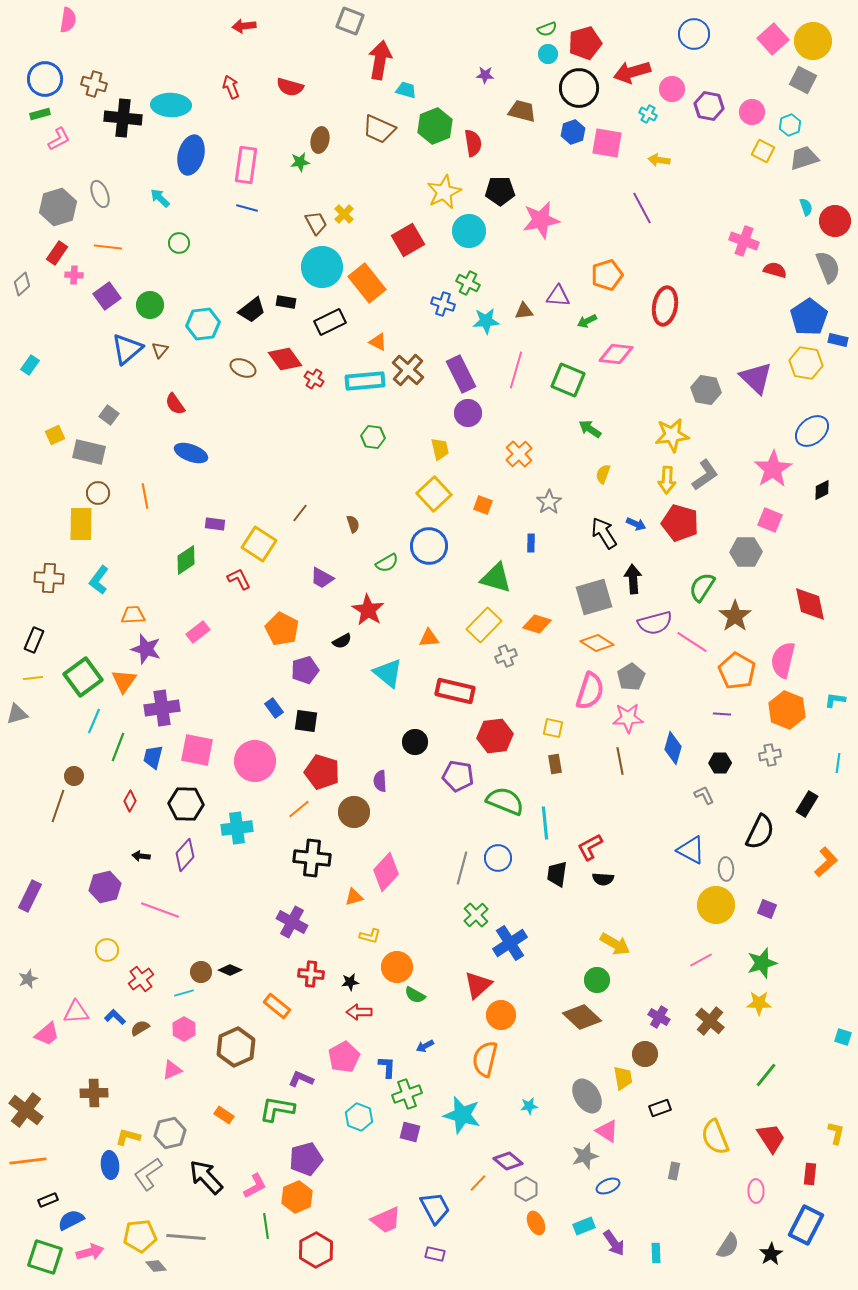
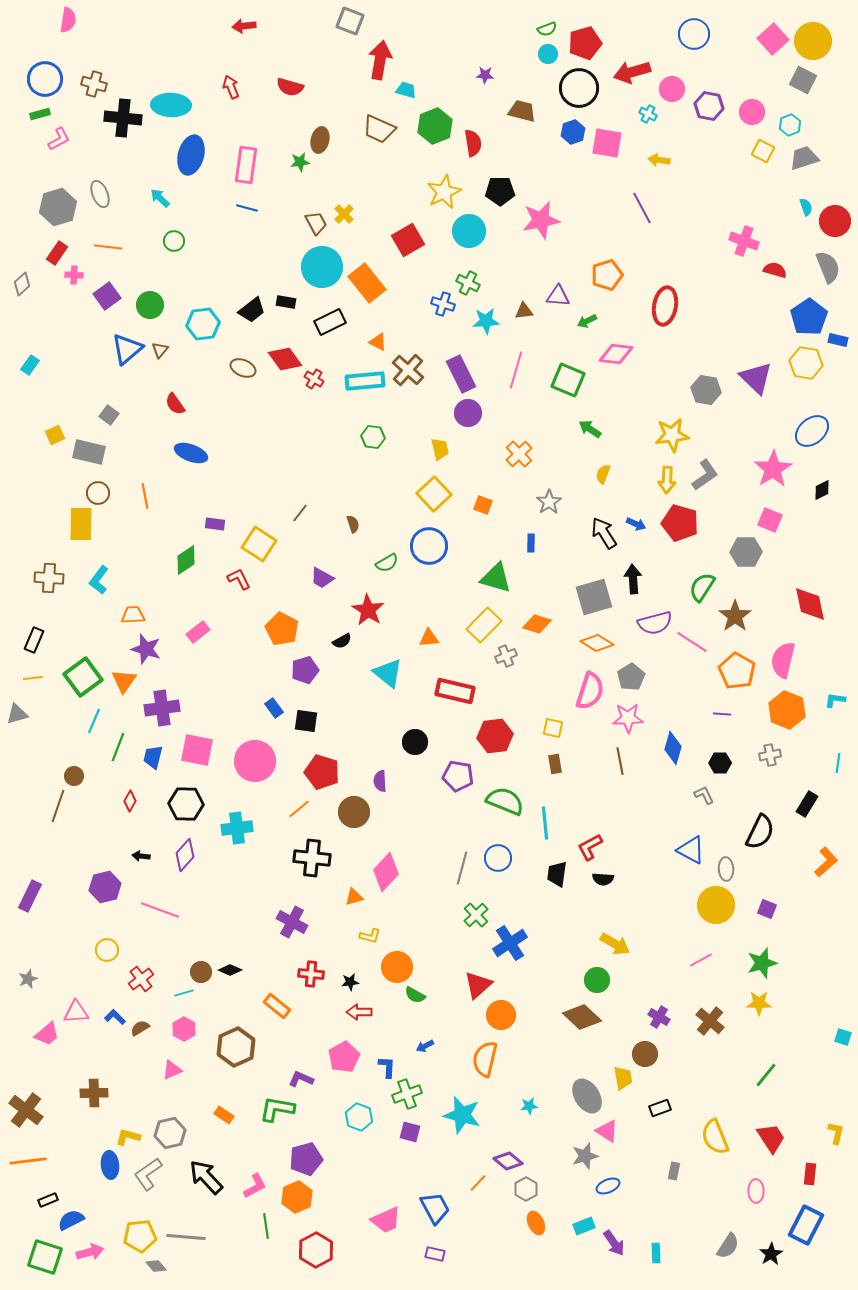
green circle at (179, 243): moved 5 px left, 2 px up
